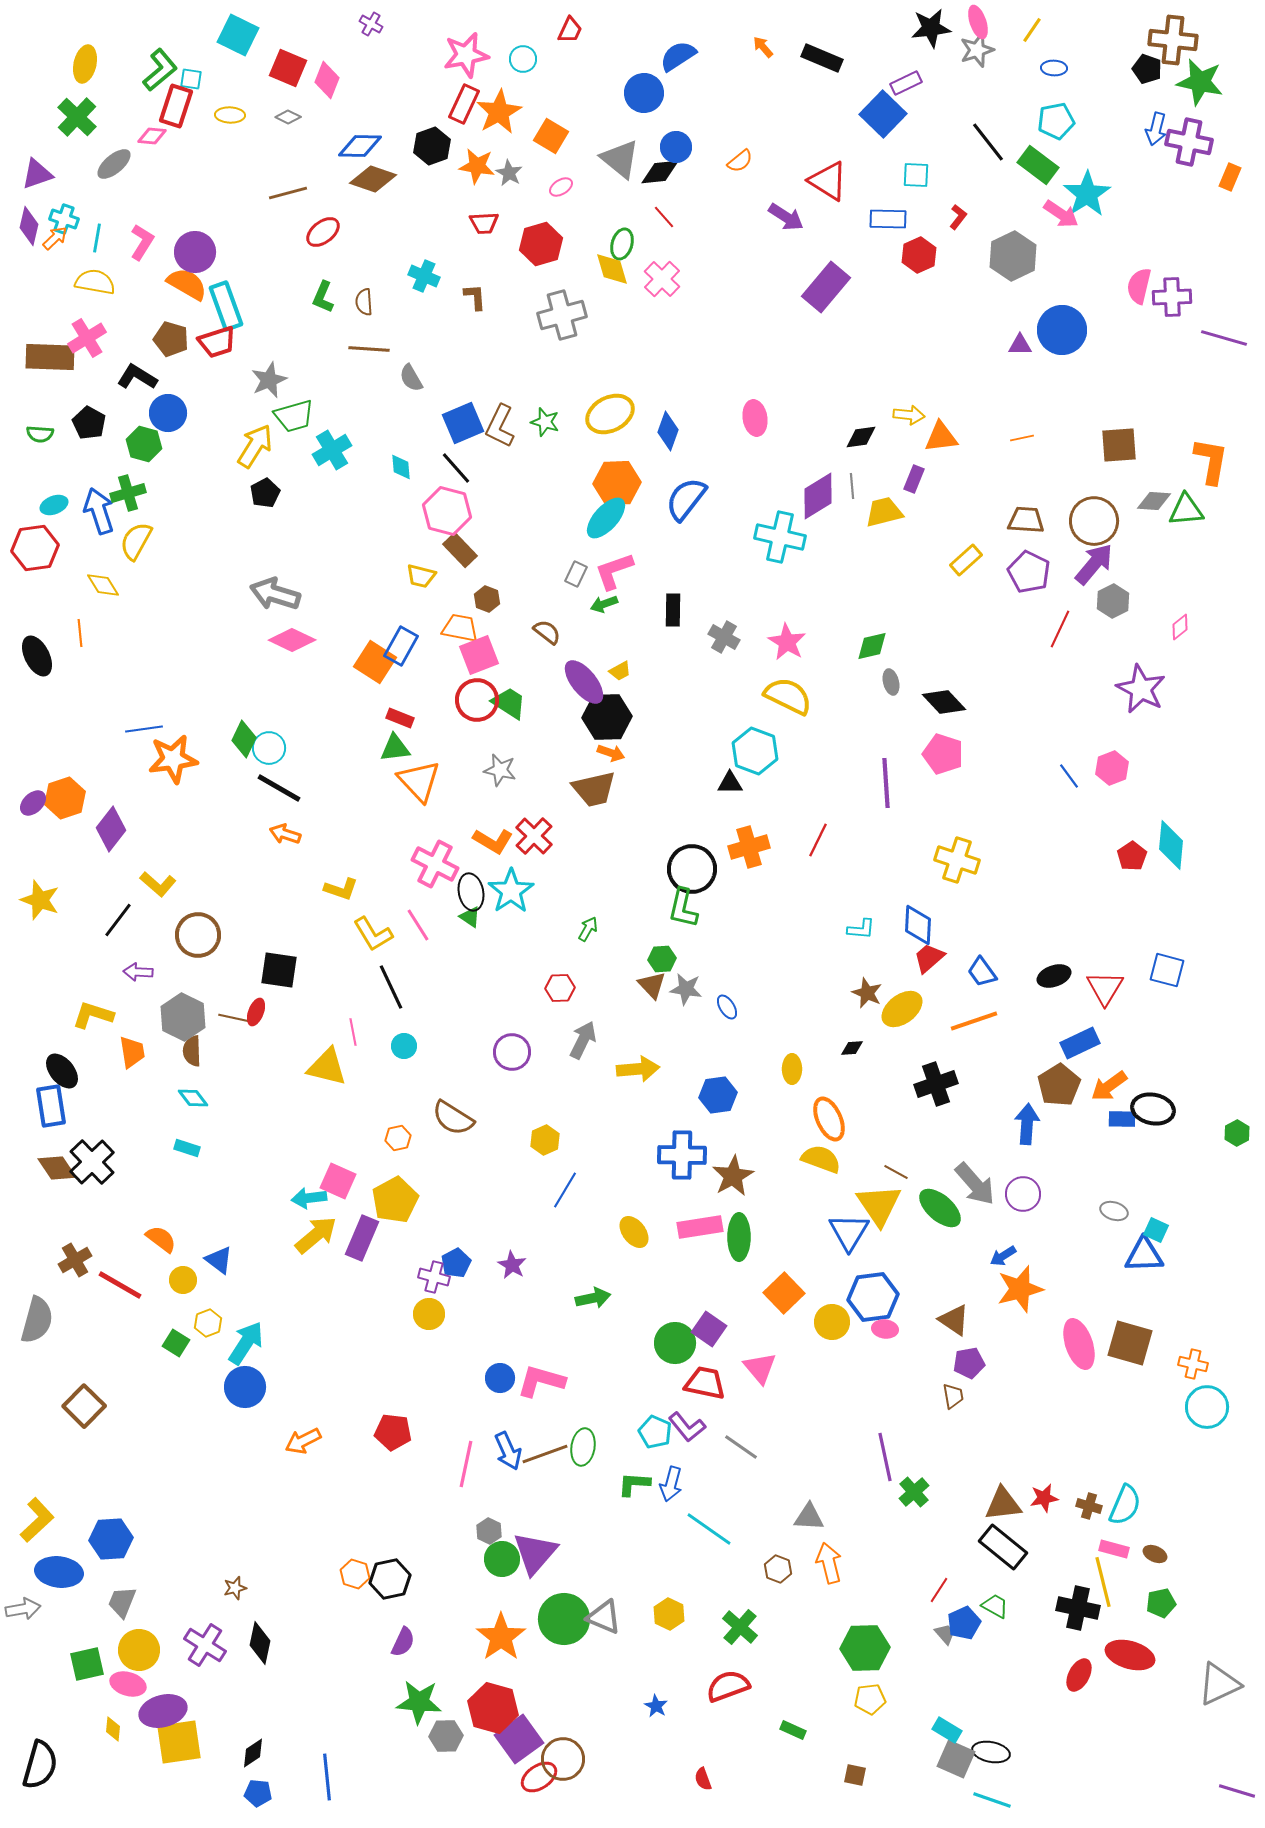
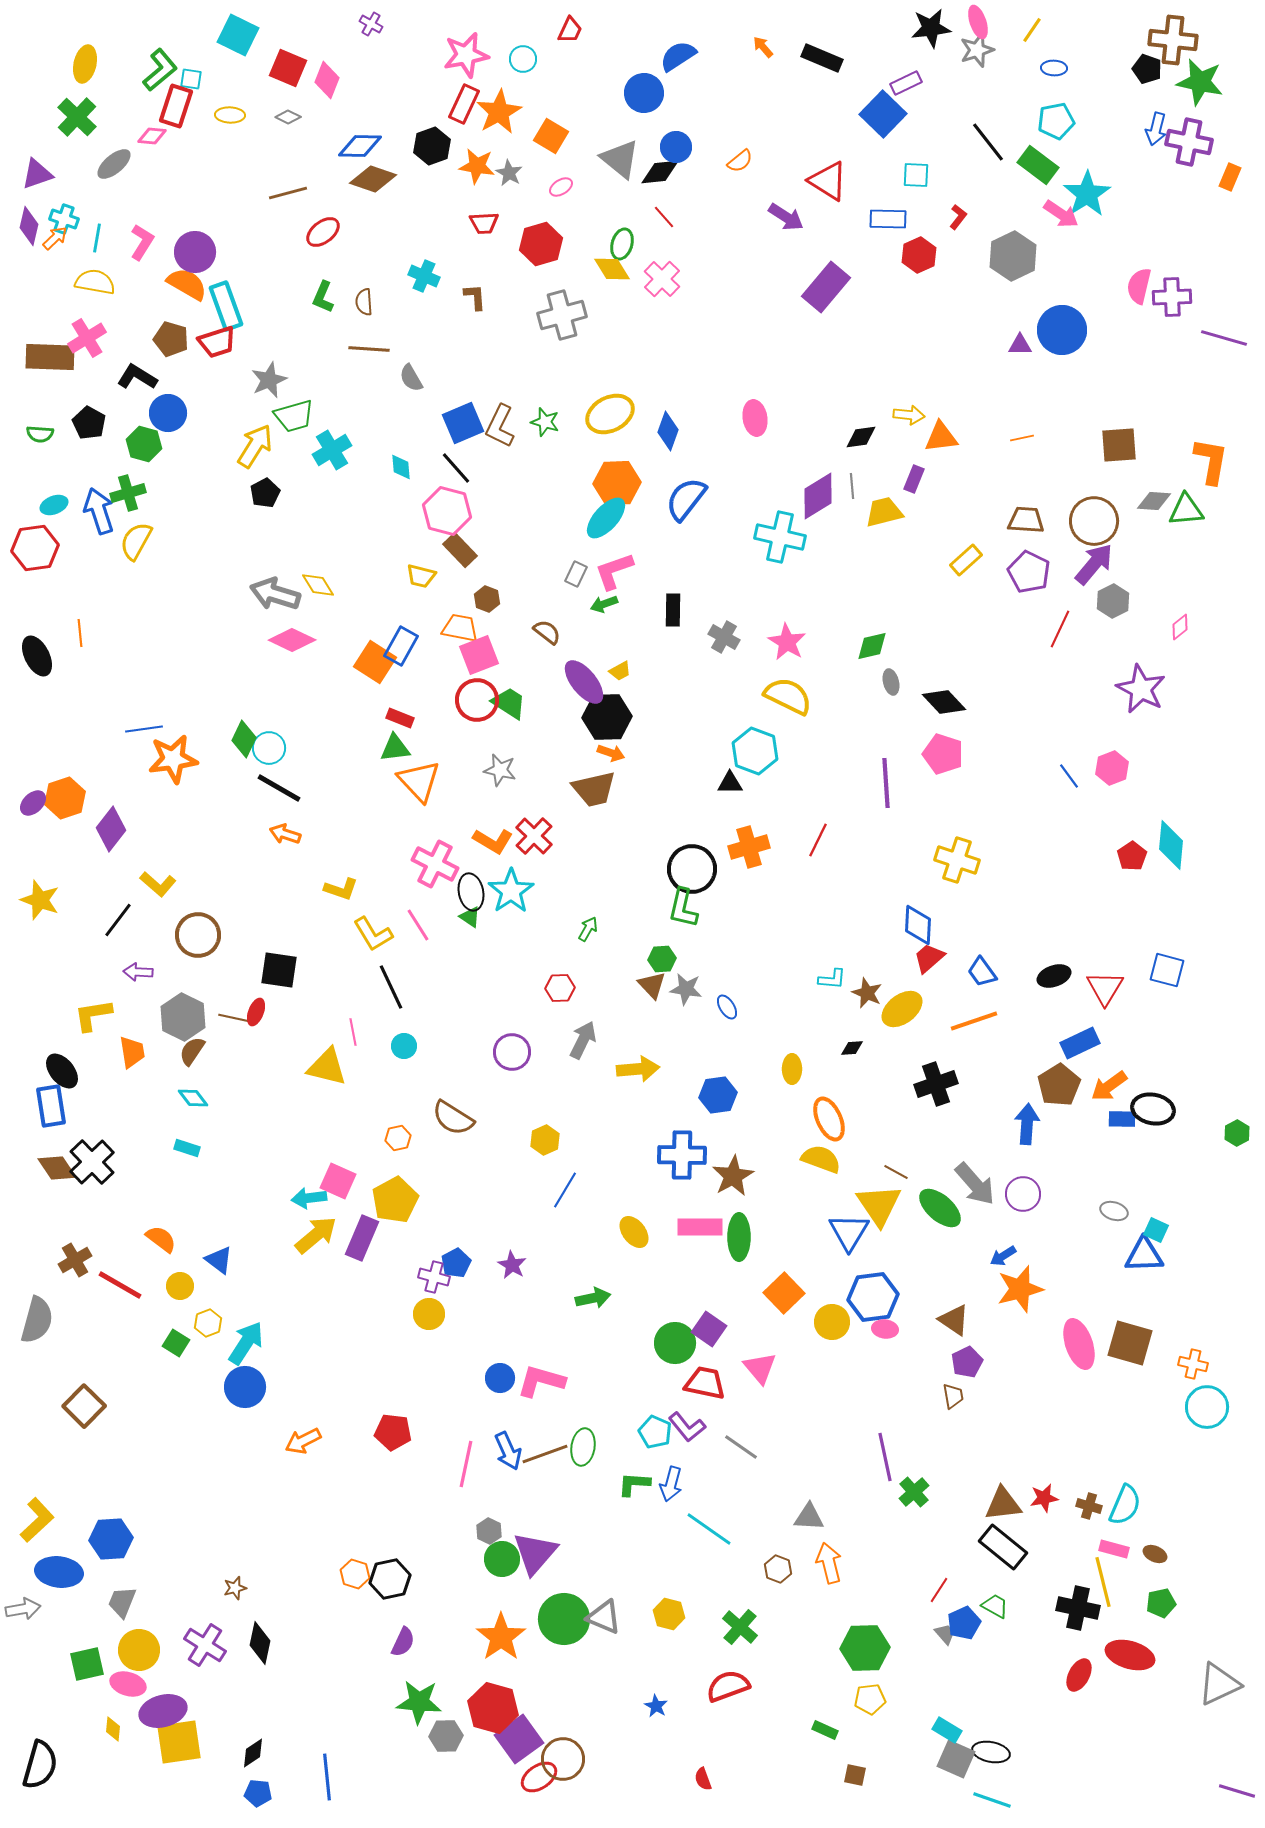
yellow diamond at (612, 269): rotated 15 degrees counterclockwise
yellow diamond at (103, 585): moved 215 px right
cyan L-shape at (861, 929): moved 29 px left, 50 px down
yellow L-shape at (93, 1015): rotated 27 degrees counterclockwise
brown semicircle at (192, 1051): rotated 36 degrees clockwise
pink rectangle at (700, 1227): rotated 9 degrees clockwise
yellow circle at (183, 1280): moved 3 px left, 6 px down
purple pentagon at (969, 1363): moved 2 px left, 1 px up; rotated 16 degrees counterclockwise
yellow hexagon at (669, 1614): rotated 12 degrees counterclockwise
green rectangle at (793, 1730): moved 32 px right
